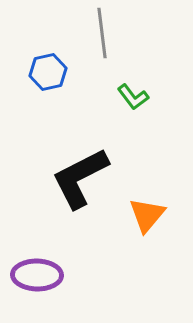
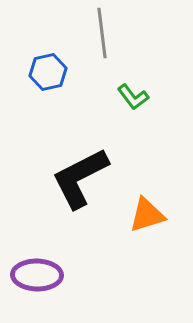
orange triangle: rotated 33 degrees clockwise
